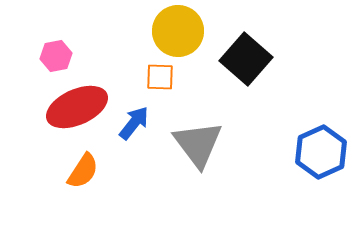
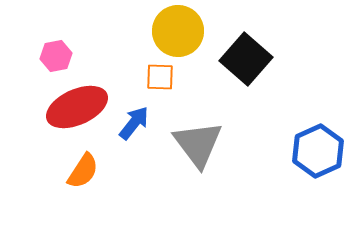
blue hexagon: moved 3 px left, 1 px up
